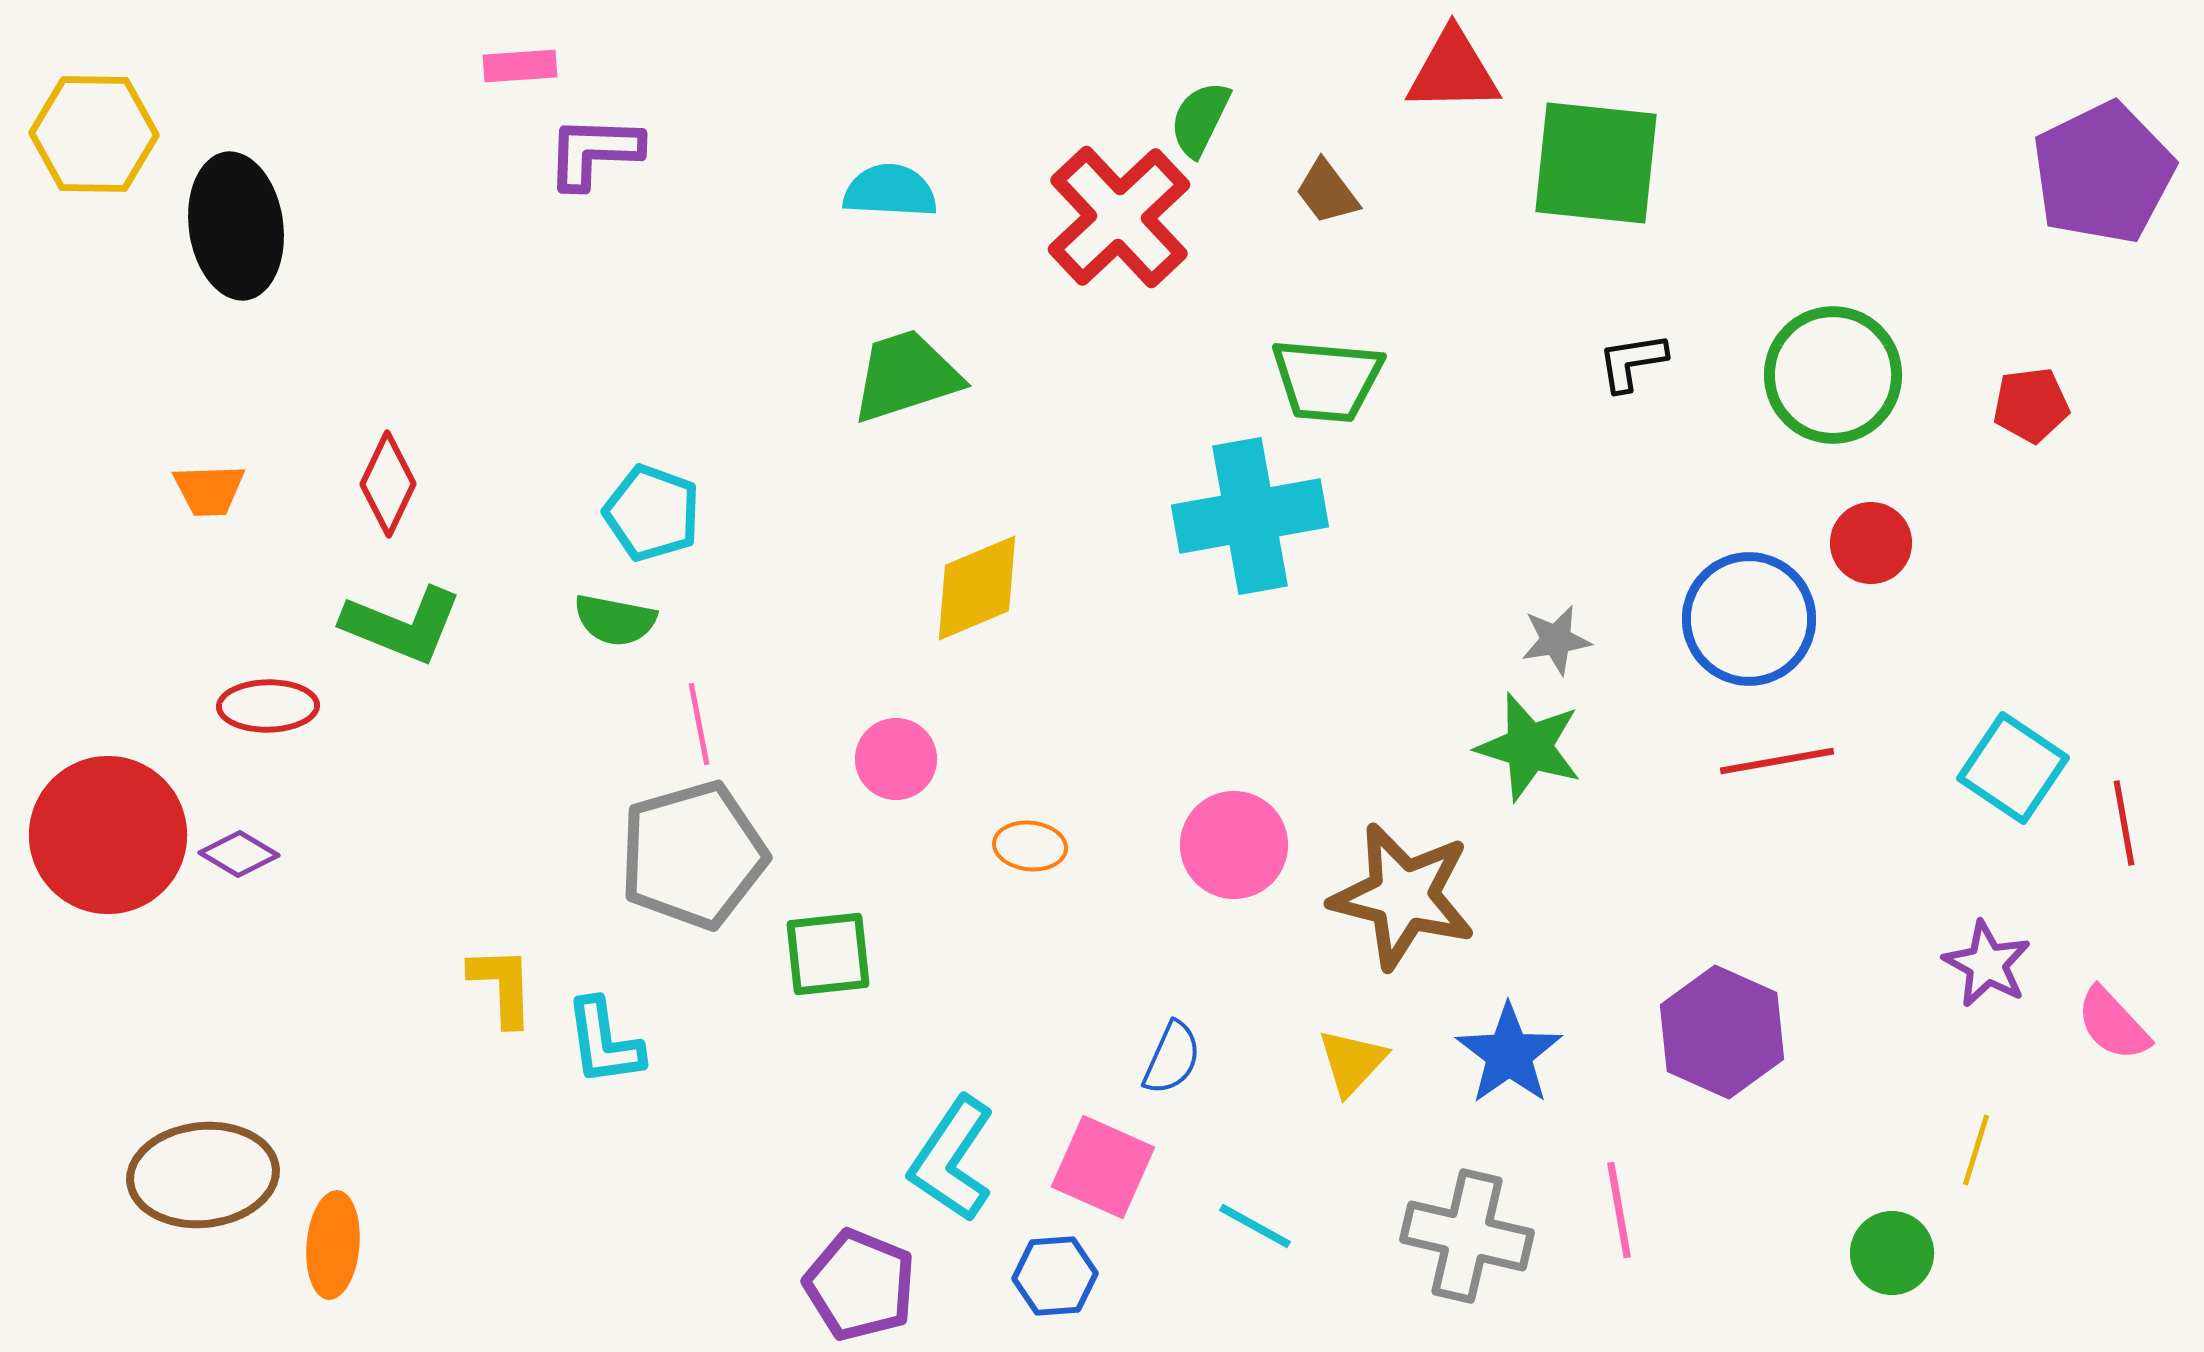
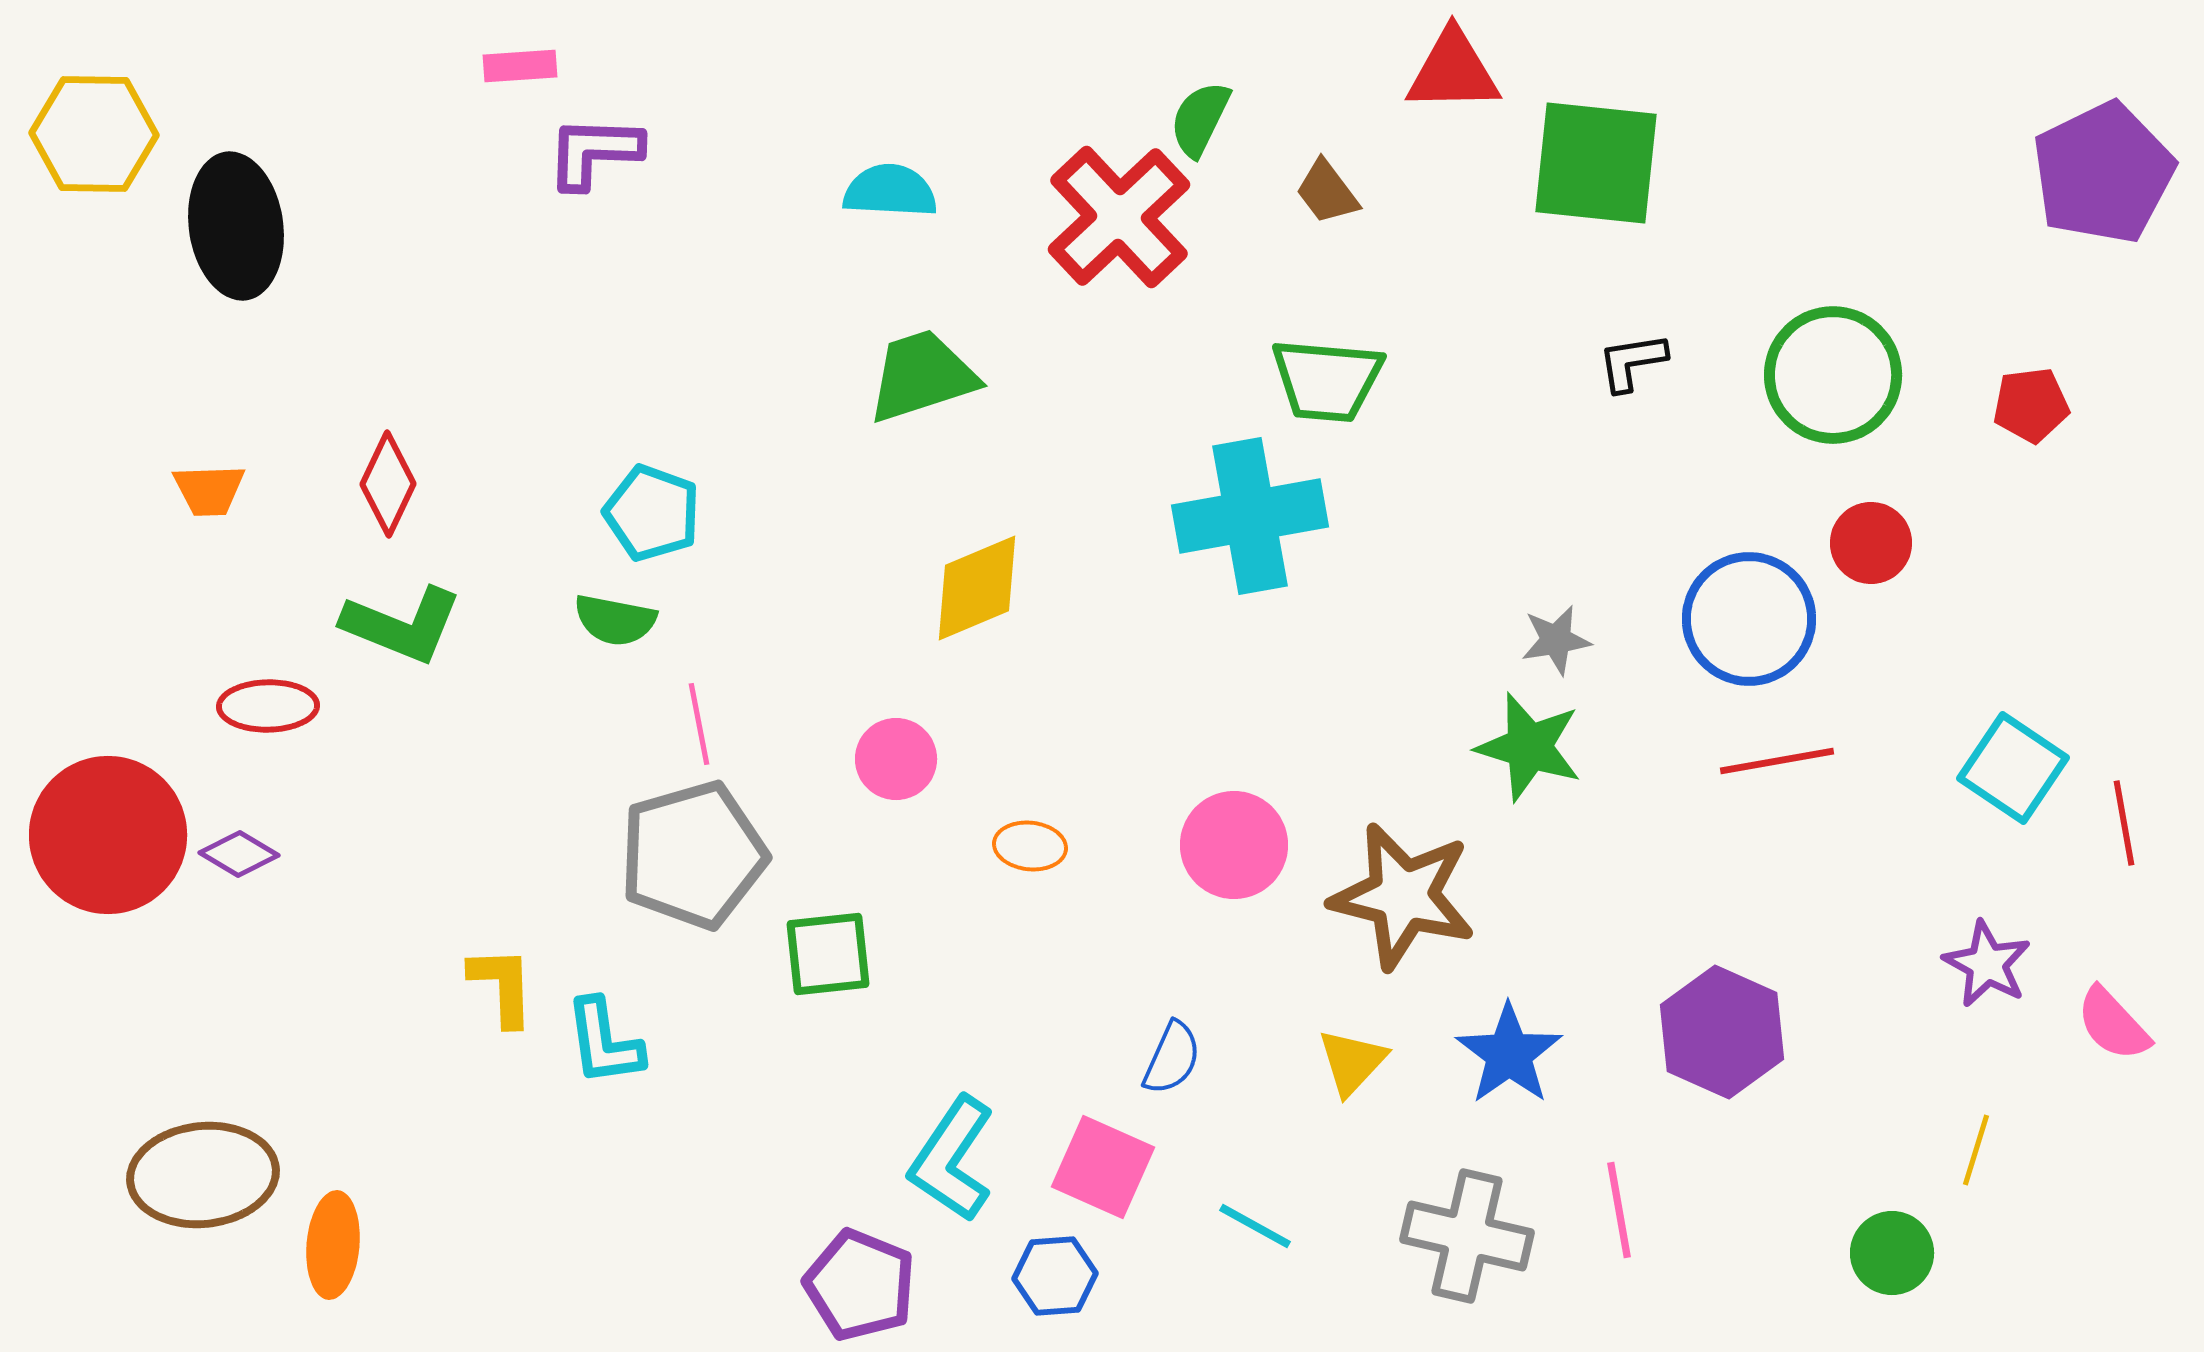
green trapezoid at (906, 376): moved 16 px right
